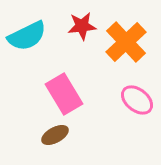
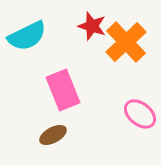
red star: moved 10 px right; rotated 24 degrees clockwise
pink rectangle: moved 1 px left, 4 px up; rotated 9 degrees clockwise
pink ellipse: moved 3 px right, 14 px down
brown ellipse: moved 2 px left
